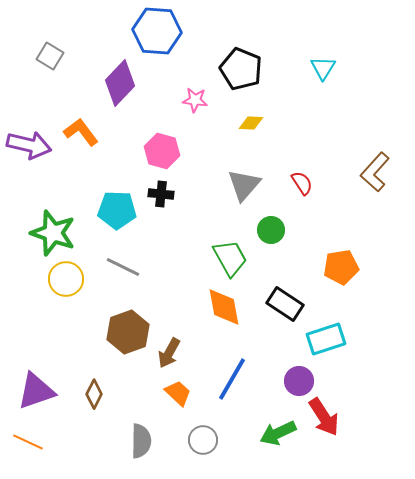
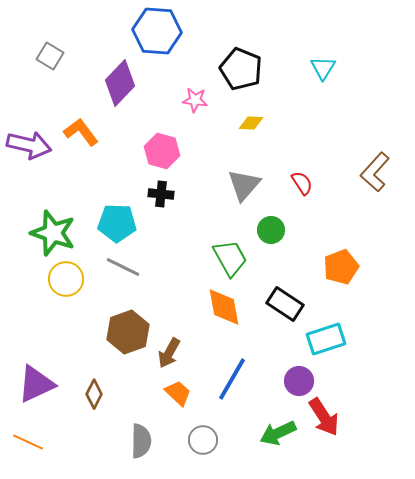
cyan pentagon: moved 13 px down
orange pentagon: rotated 12 degrees counterclockwise
purple triangle: moved 7 px up; rotated 6 degrees counterclockwise
